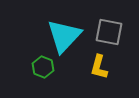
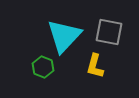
yellow L-shape: moved 4 px left, 1 px up
